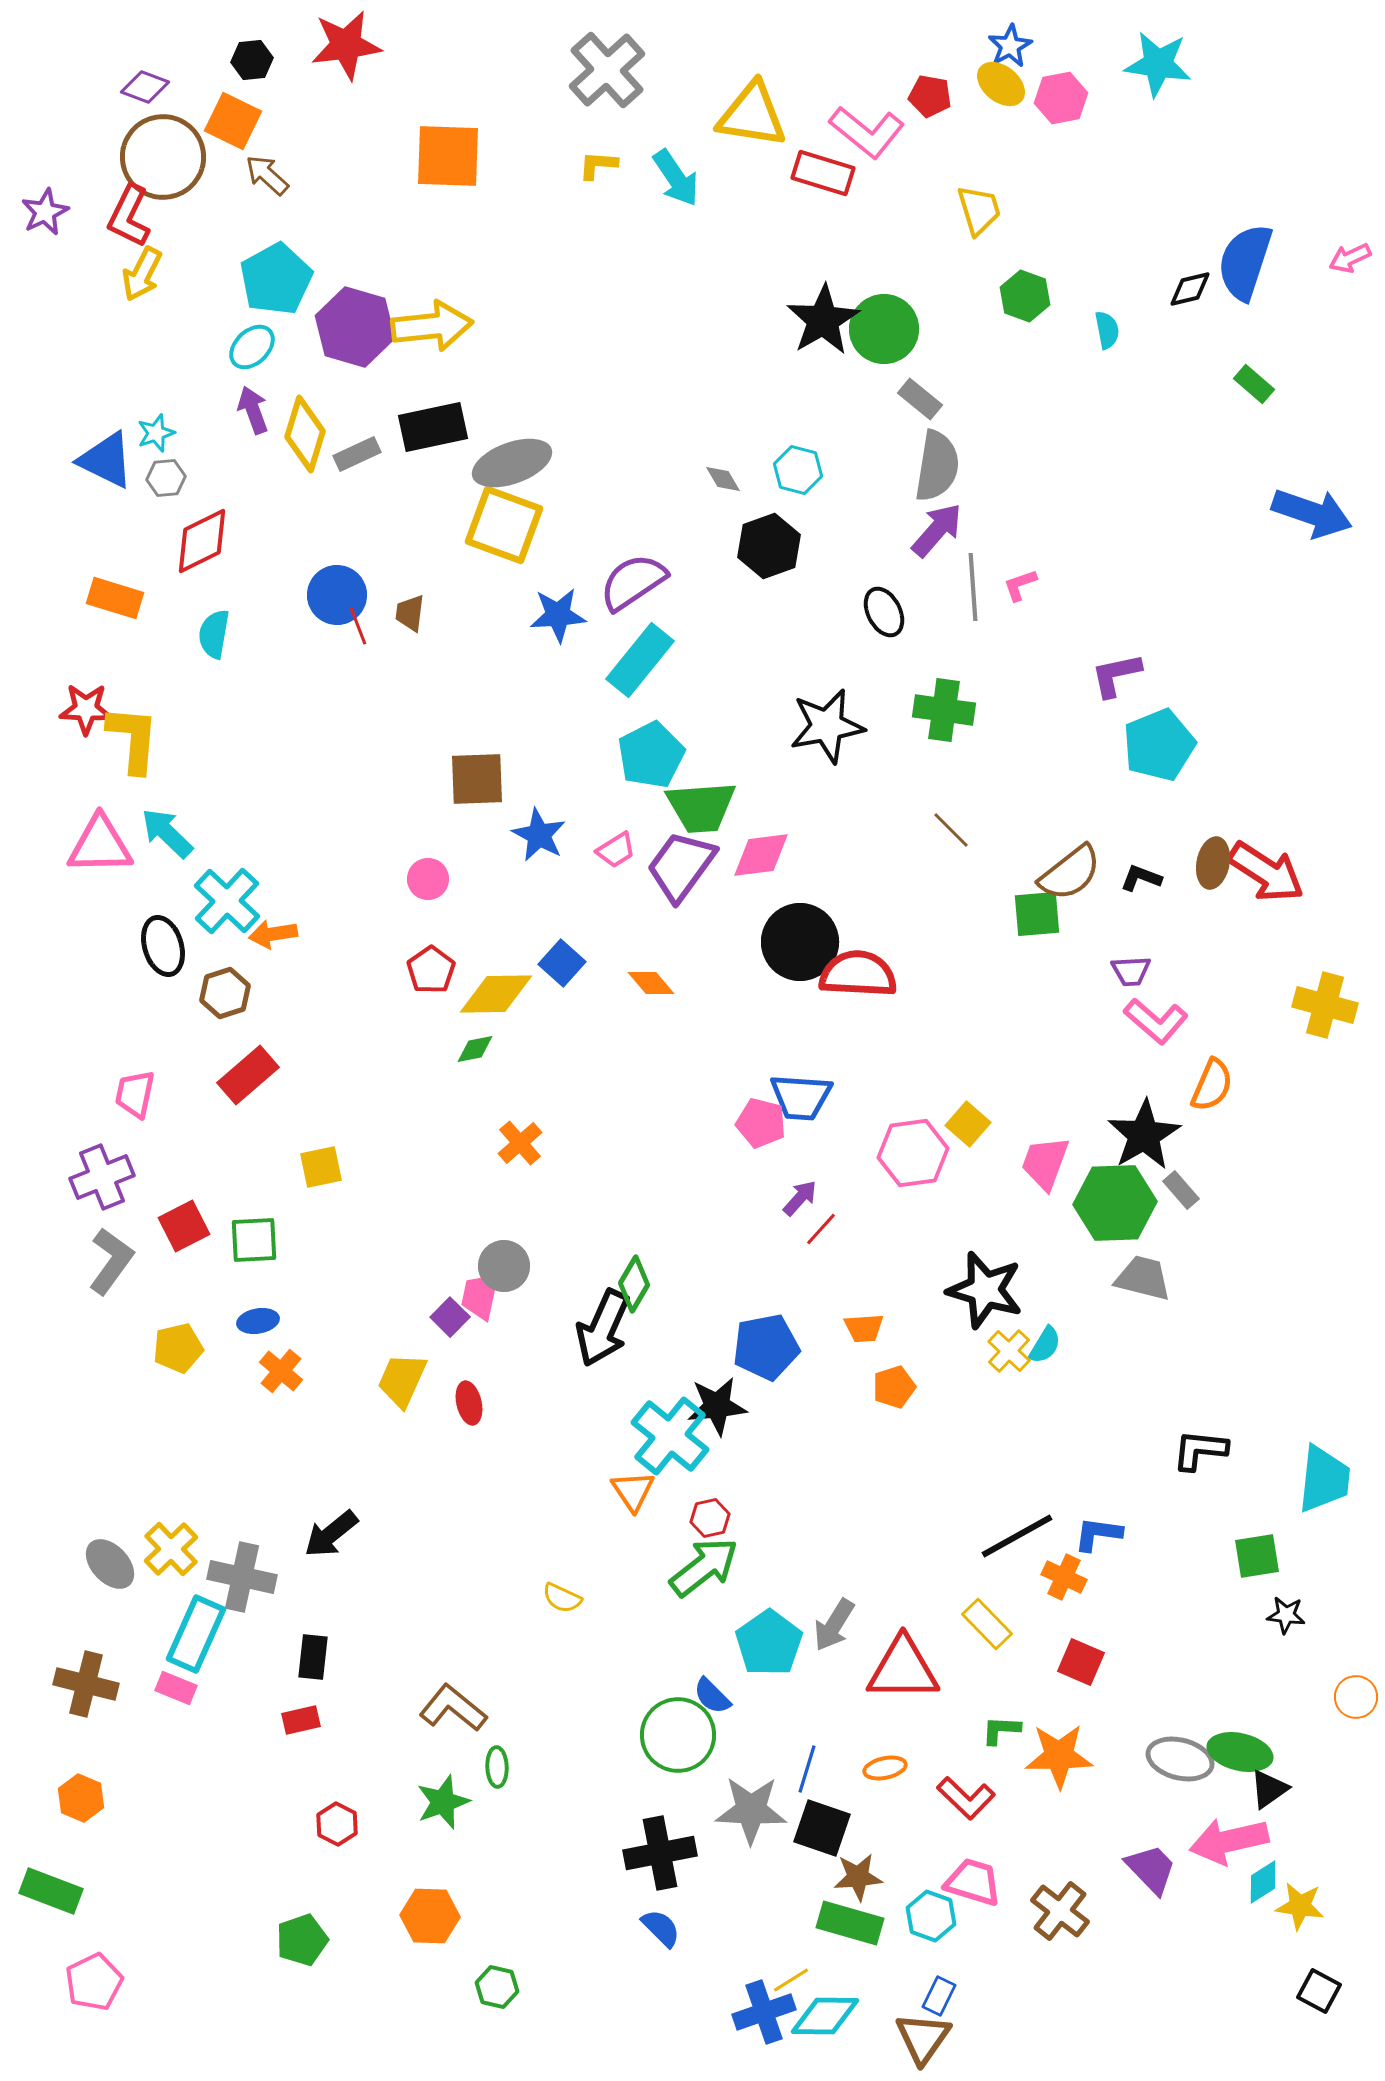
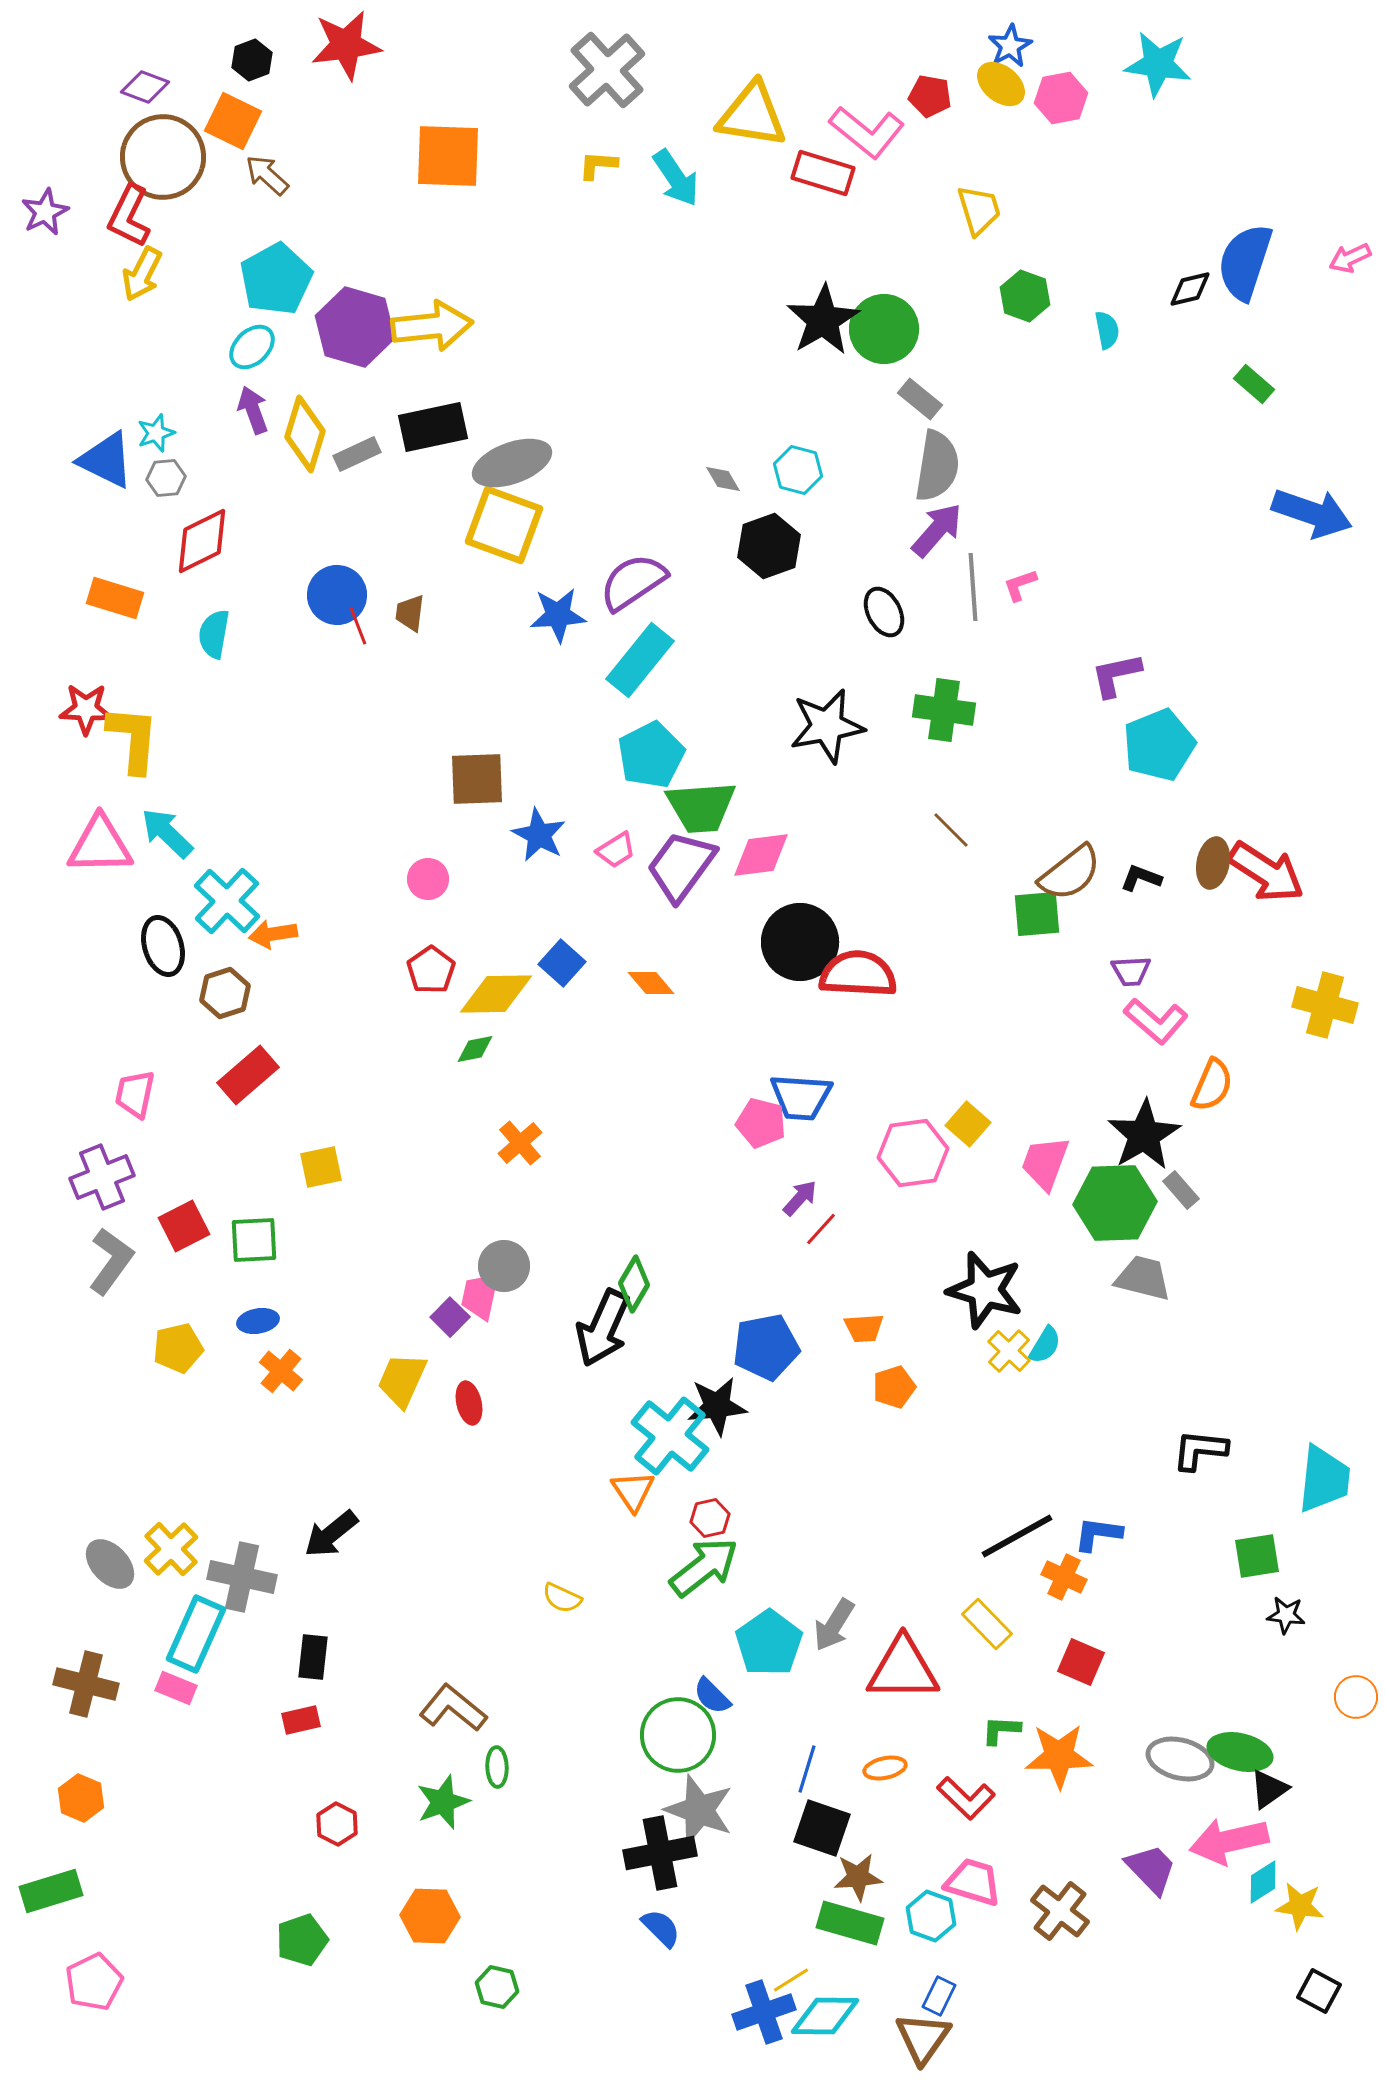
black hexagon at (252, 60): rotated 15 degrees counterclockwise
gray star at (751, 1810): moved 52 px left; rotated 18 degrees clockwise
green rectangle at (51, 1891): rotated 38 degrees counterclockwise
